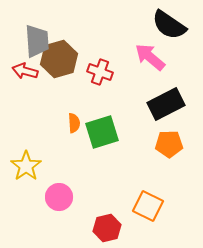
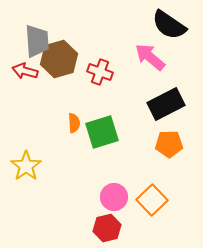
pink circle: moved 55 px right
orange square: moved 4 px right, 6 px up; rotated 20 degrees clockwise
